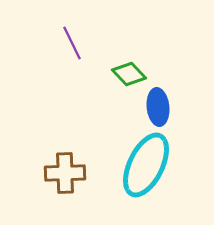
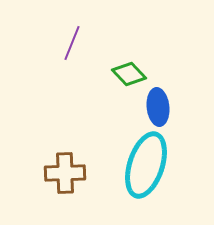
purple line: rotated 48 degrees clockwise
cyan ellipse: rotated 8 degrees counterclockwise
